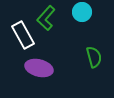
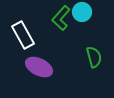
green L-shape: moved 15 px right
purple ellipse: moved 1 px up; rotated 12 degrees clockwise
